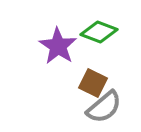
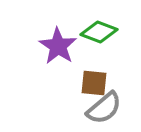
brown square: moved 1 px right; rotated 20 degrees counterclockwise
gray semicircle: moved 1 px down
